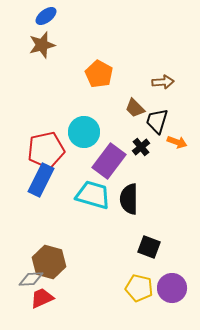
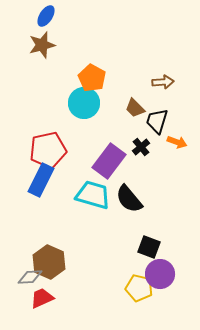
blue ellipse: rotated 20 degrees counterclockwise
orange pentagon: moved 7 px left, 4 px down
cyan circle: moved 29 px up
red pentagon: moved 2 px right
black semicircle: rotated 40 degrees counterclockwise
brown hexagon: rotated 8 degrees clockwise
gray diamond: moved 1 px left, 2 px up
purple circle: moved 12 px left, 14 px up
